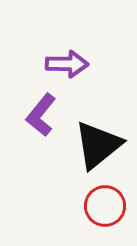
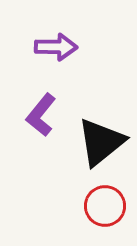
purple arrow: moved 11 px left, 17 px up
black triangle: moved 3 px right, 3 px up
